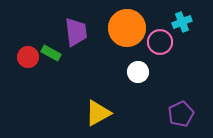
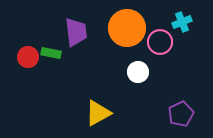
green rectangle: rotated 18 degrees counterclockwise
